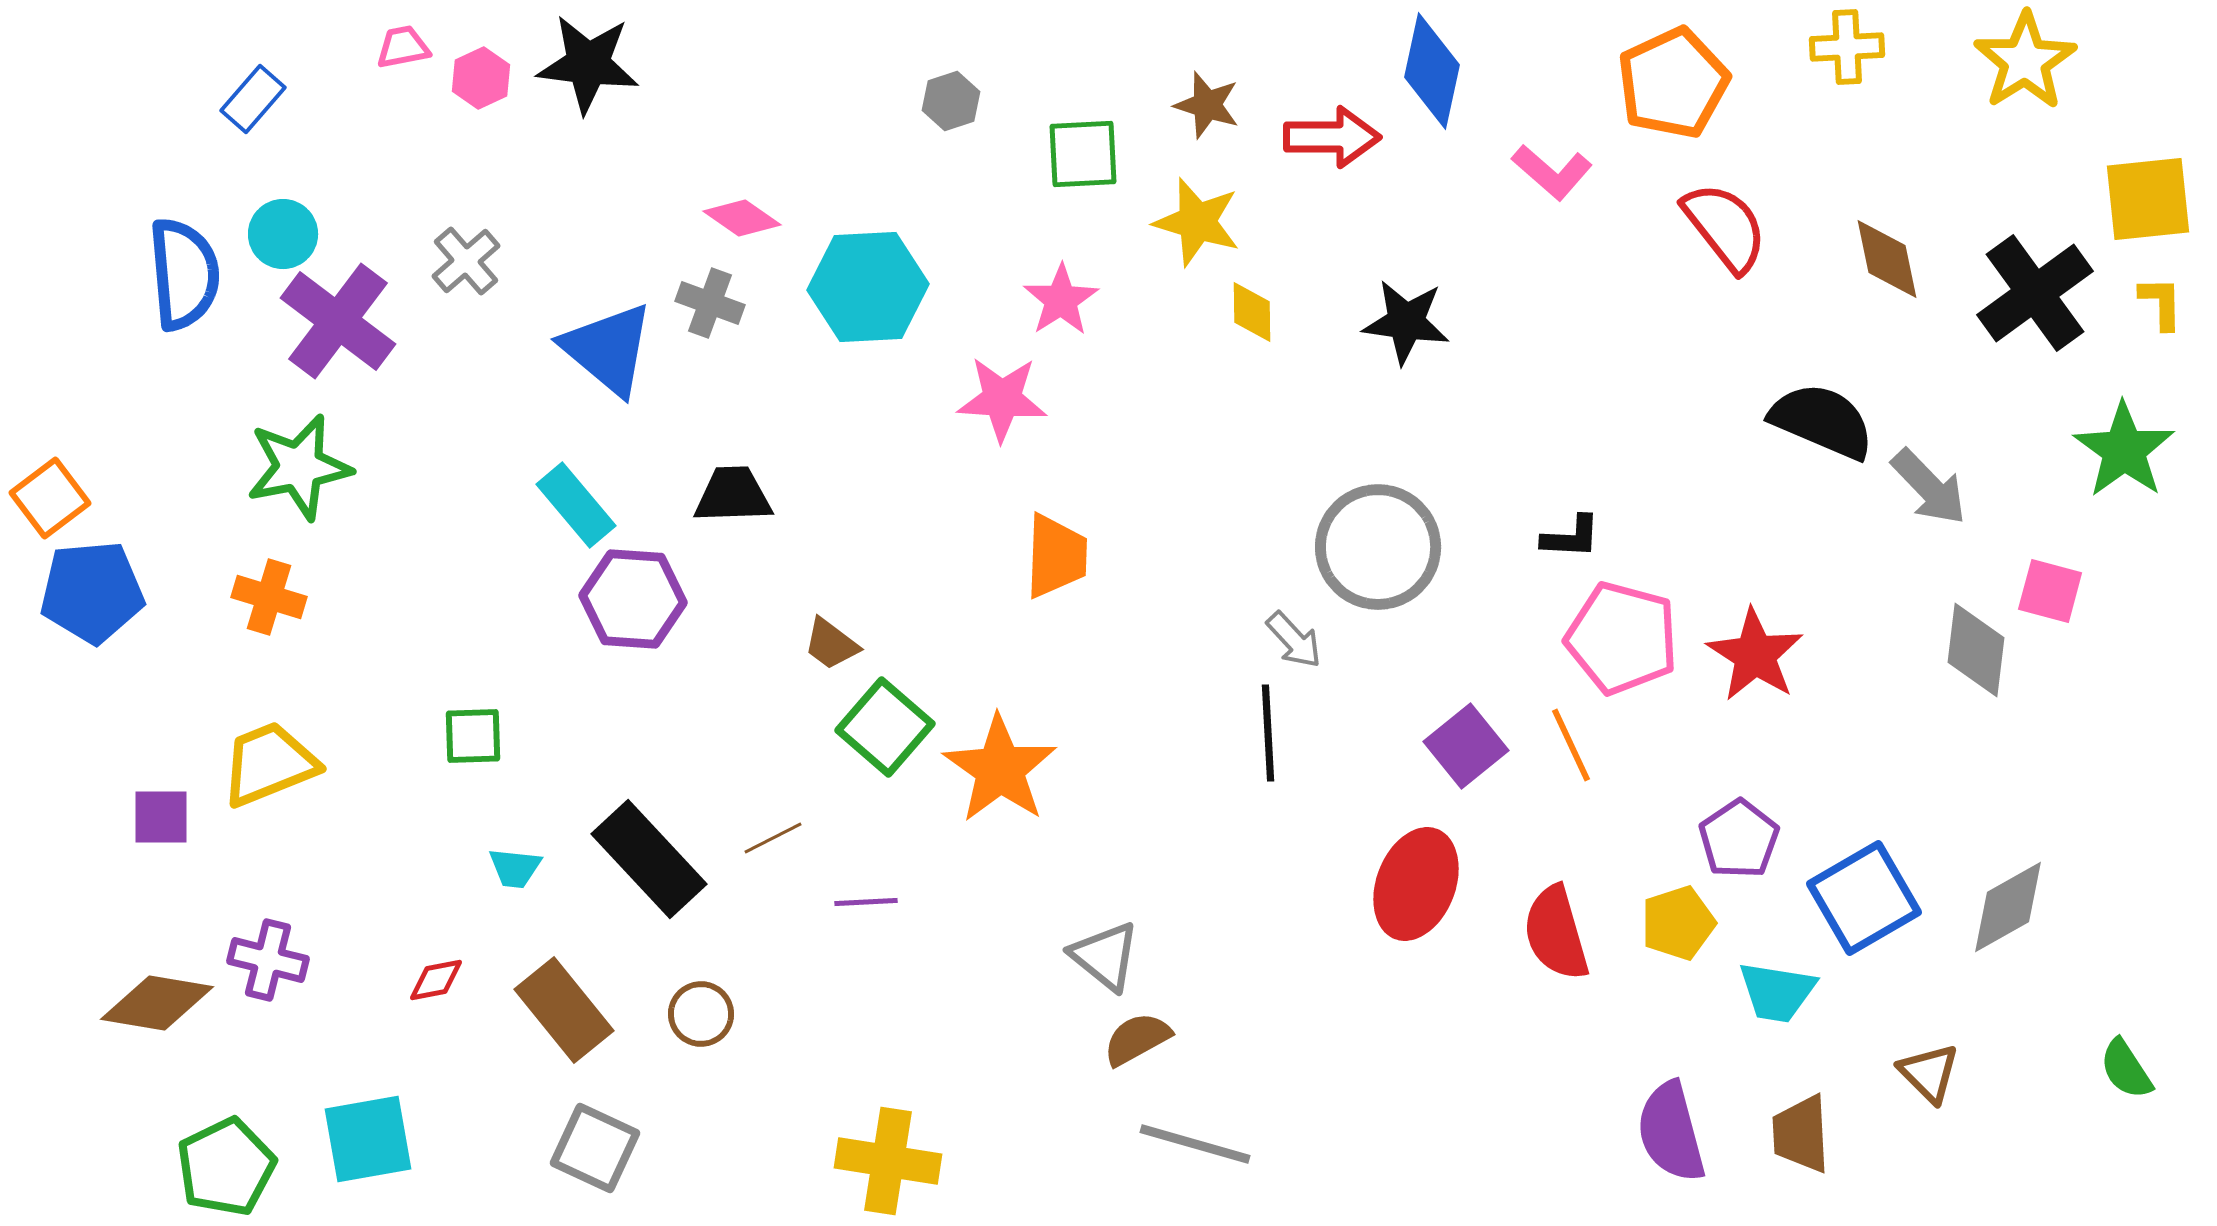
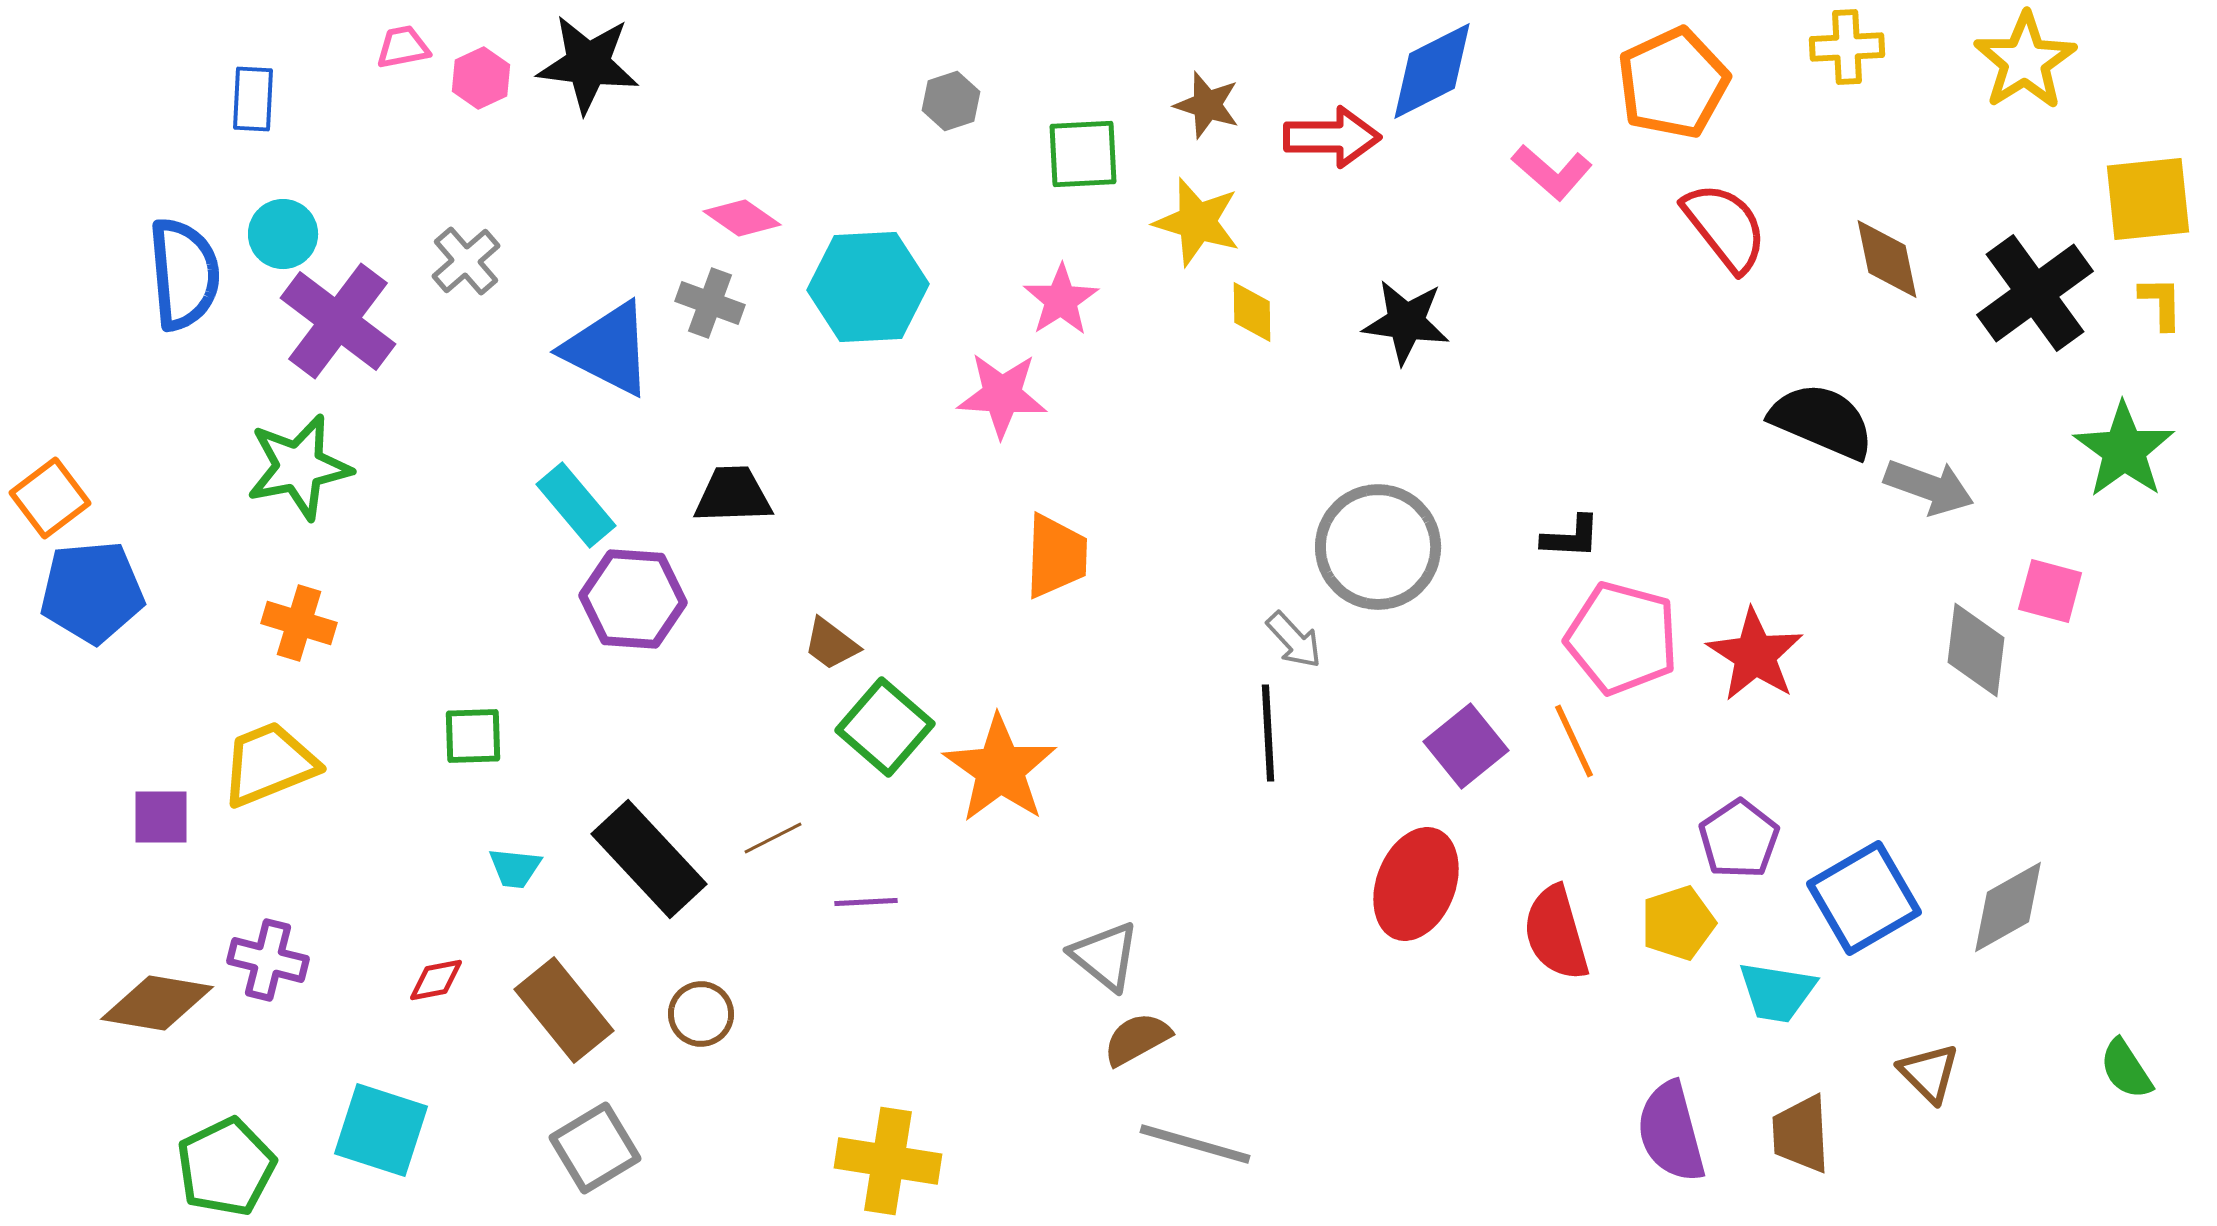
blue diamond at (1432, 71): rotated 51 degrees clockwise
blue rectangle at (253, 99): rotated 38 degrees counterclockwise
blue triangle at (608, 349): rotated 13 degrees counterclockwise
pink star at (1002, 399): moved 4 px up
gray arrow at (1929, 487): rotated 26 degrees counterclockwise
orange cross at (269, 597): moved 30 px right, 26 px down
orange line at (1571, 745): moved 3 px right, 4 px up
cyan square at (368, 1139): moved 13 px right, 9 px up; rotated 28 degrees clockwise
gray square at (595, 1148): rotated 34 degrees clockwise
